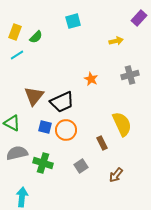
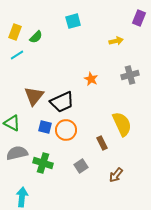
purple rectangle: rotated 21 degrees counterclockwise
